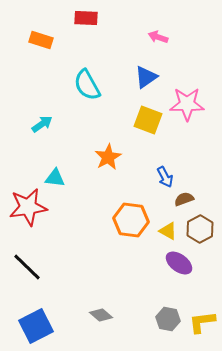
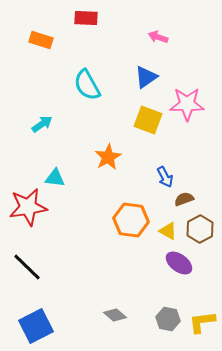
gray diamond: moved 14 px right
